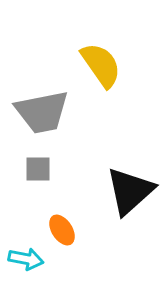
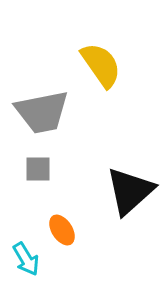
cyan arrow: rotated 48 degrees clockwise
